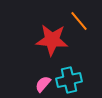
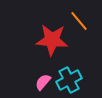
cyan cross: rotated 15 degrees counterclockwise
pink semicircle: moved 2 px up
